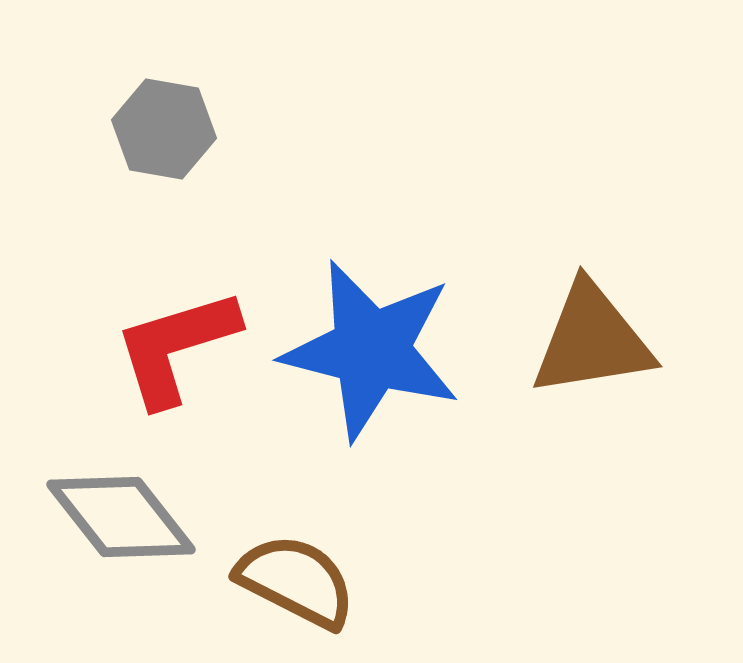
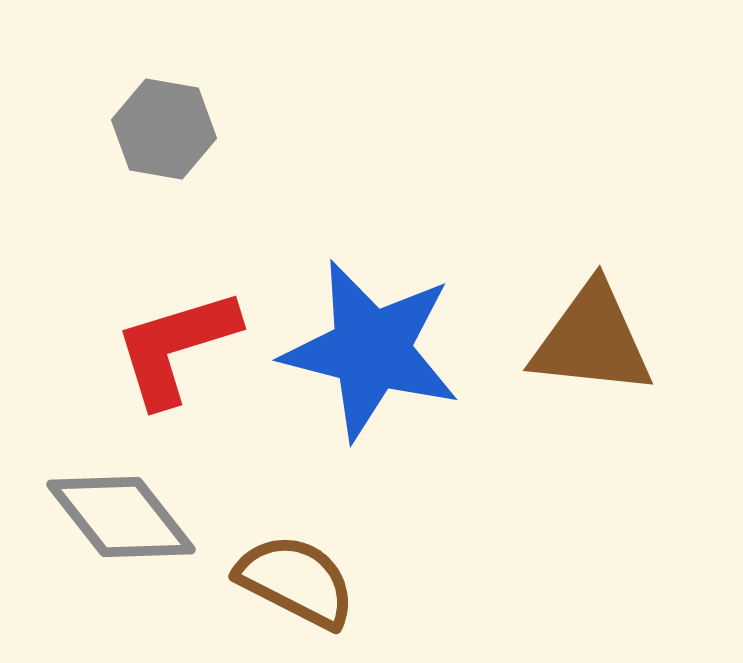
brown triangle: rotated 15 degrees clockwise
